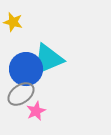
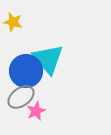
cyan triangle: rotated 48 degrees counterclockwise
blue circle: moved 2 px down
gray ellipse: moved 3 px down
